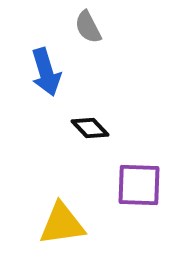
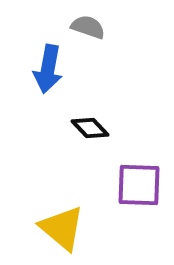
gray semicircle: rotated 136 degrees clockwise
blue arrow: moved 2 px right, 3 px up; rotated 27 degrees clockwise
yellow triangle: moved 4 px down; rotated 48 degrees clockwise
